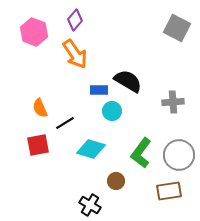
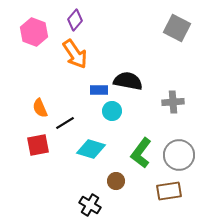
black semicircle: rotated 20 degrees counterclockwise
